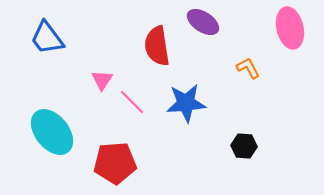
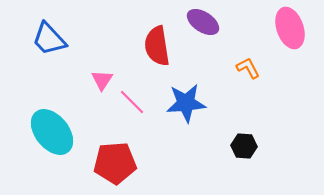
pink ellipse: rotated 6 degrees counterclockwise
blue trapezoid: moved 2 px right, 1 px down; rotated 6 degrees counterclockwise
